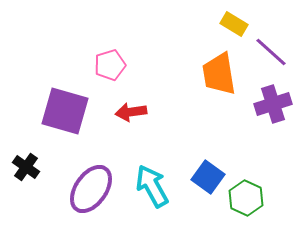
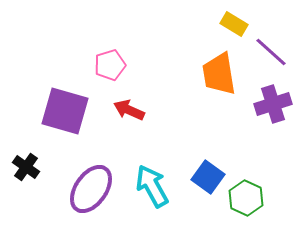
red arrow: moved 2 px left, 2 px up; rotated 32 degrees clockwise
